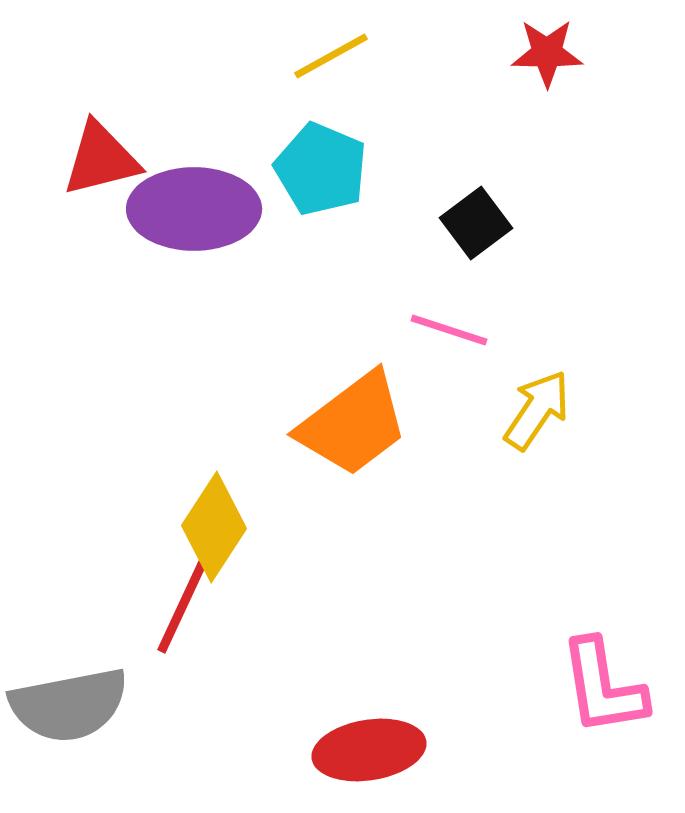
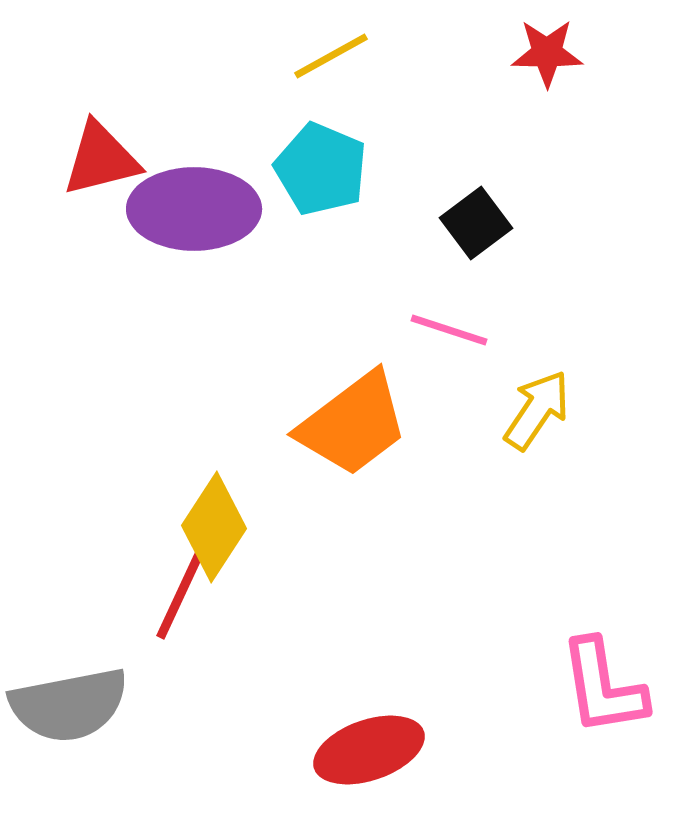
red line: moved 1 px left, 14 px up
red ellipse: rotated 10 degrees counterclockwise
